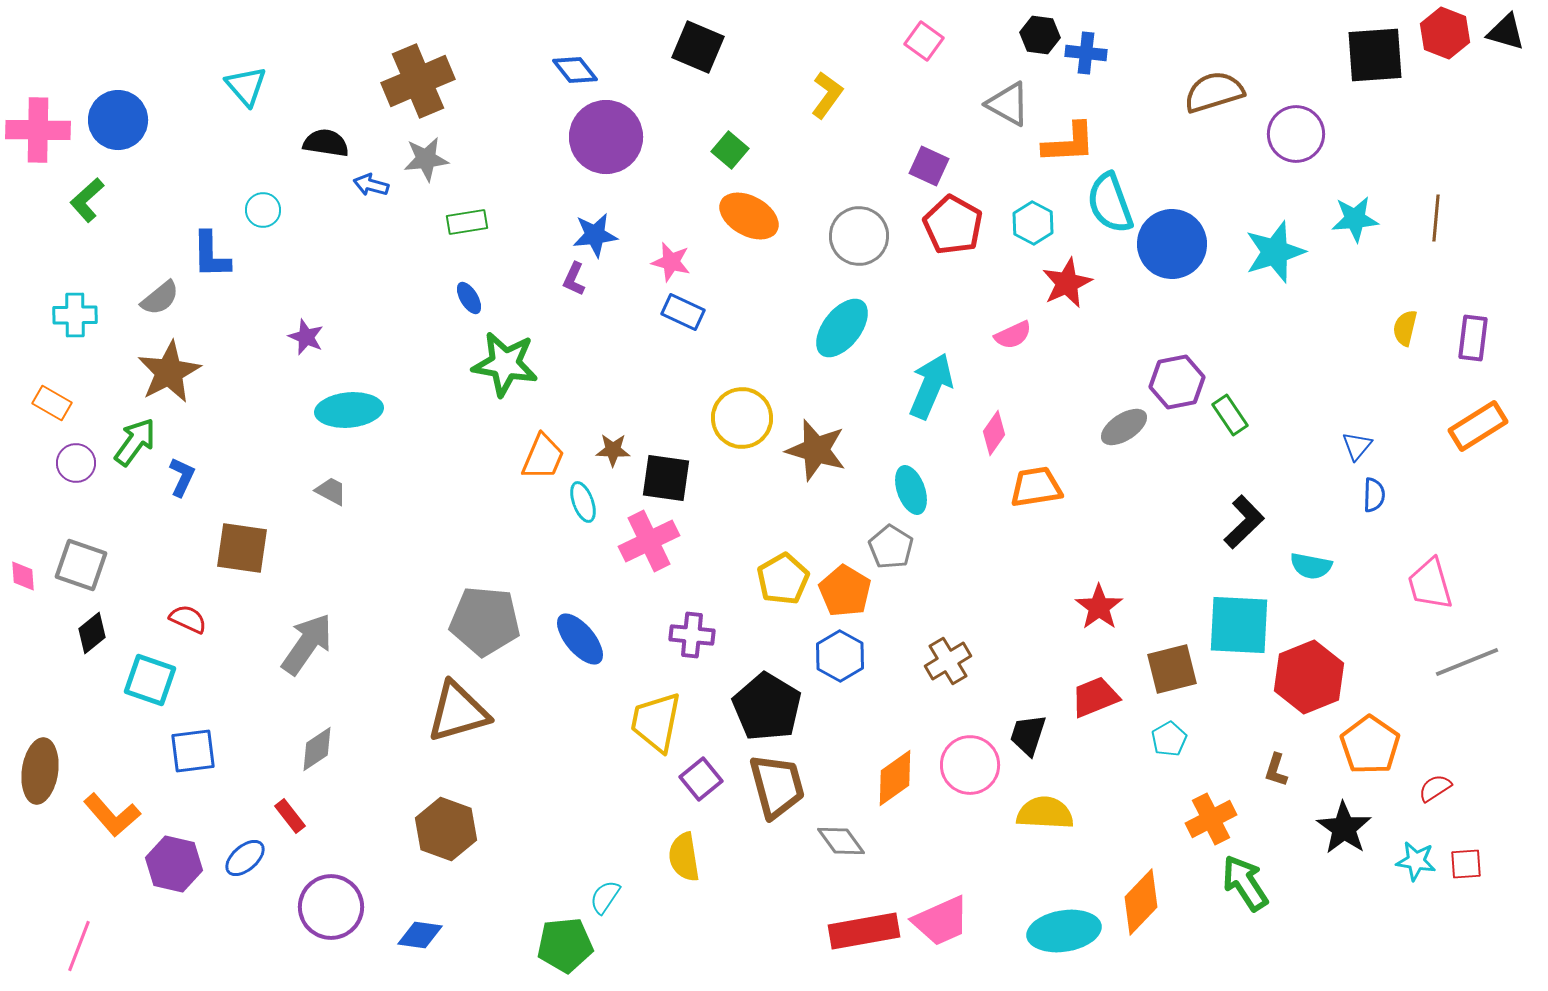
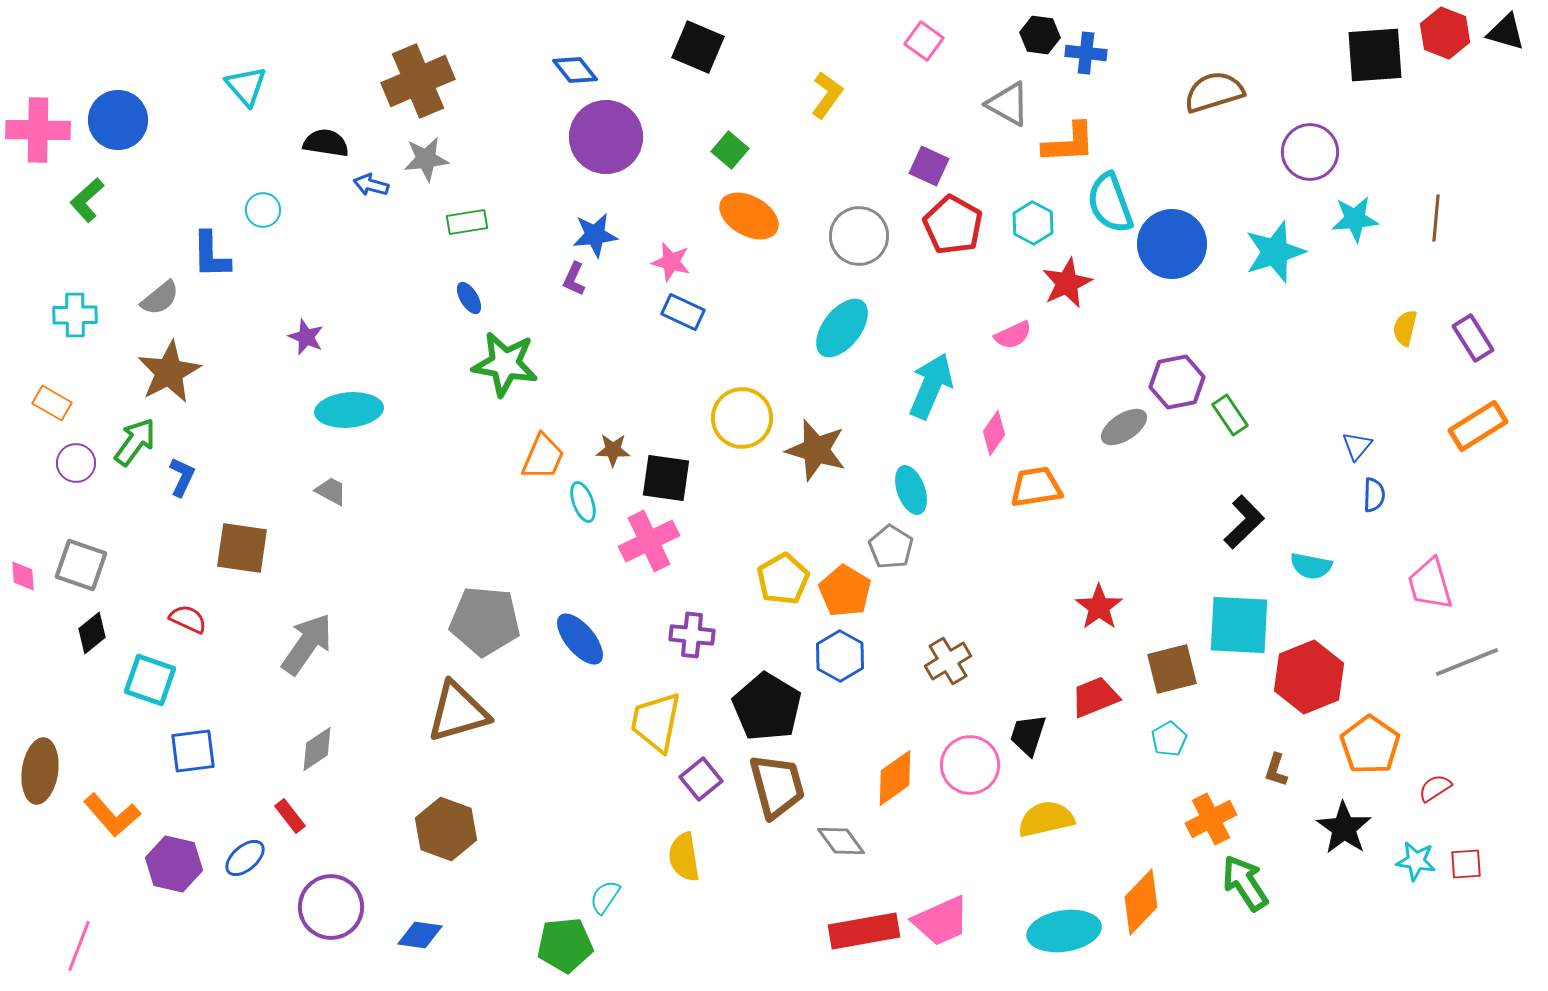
purple circle at (1296, 134): moved 14 px right, 18 px down
purple rectangle at (1473, 338): rotated 39 degrees counterclockwise
yellow semicircle at (1045, 813): moved 1 px right, 6 px down; rotated 16 degrees counterclockwise
